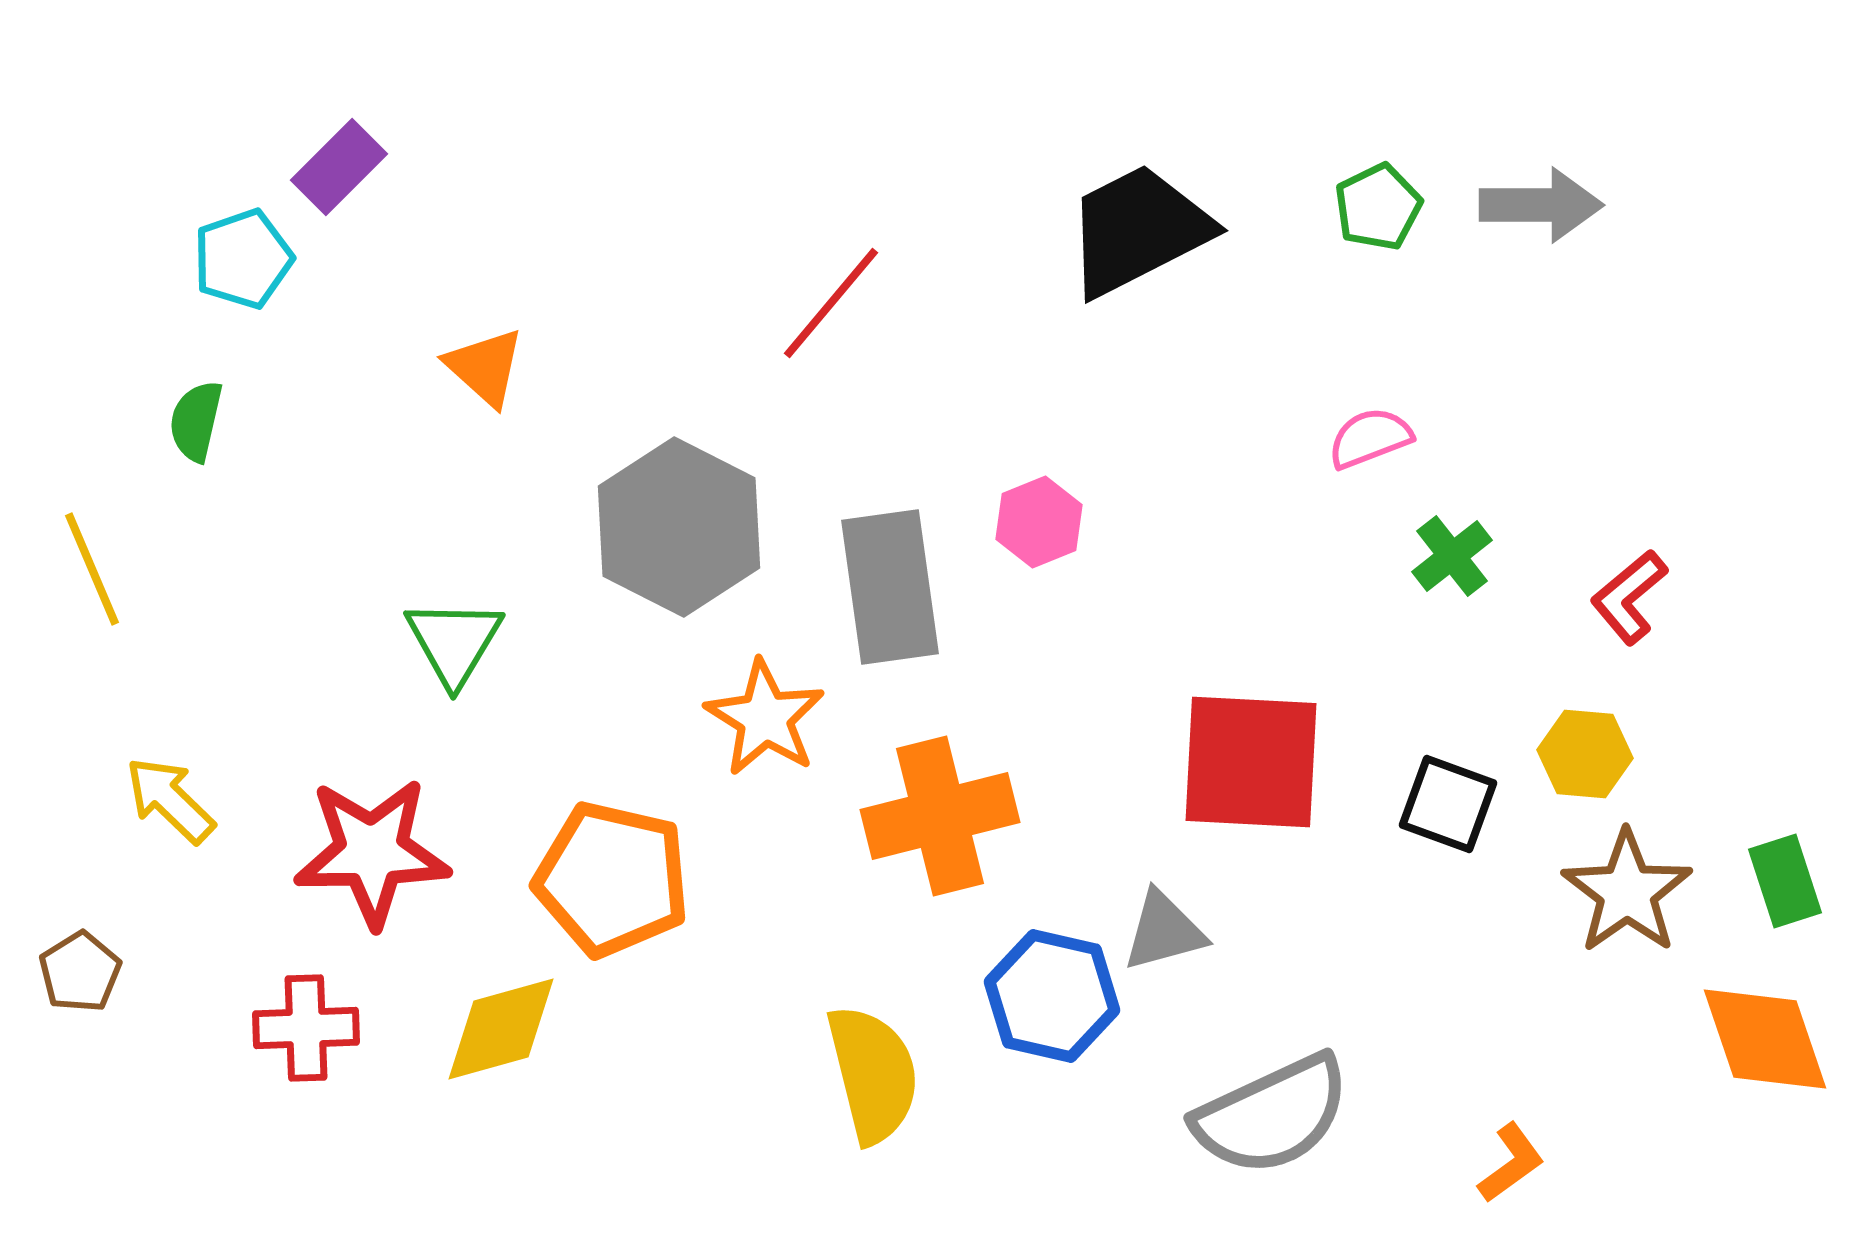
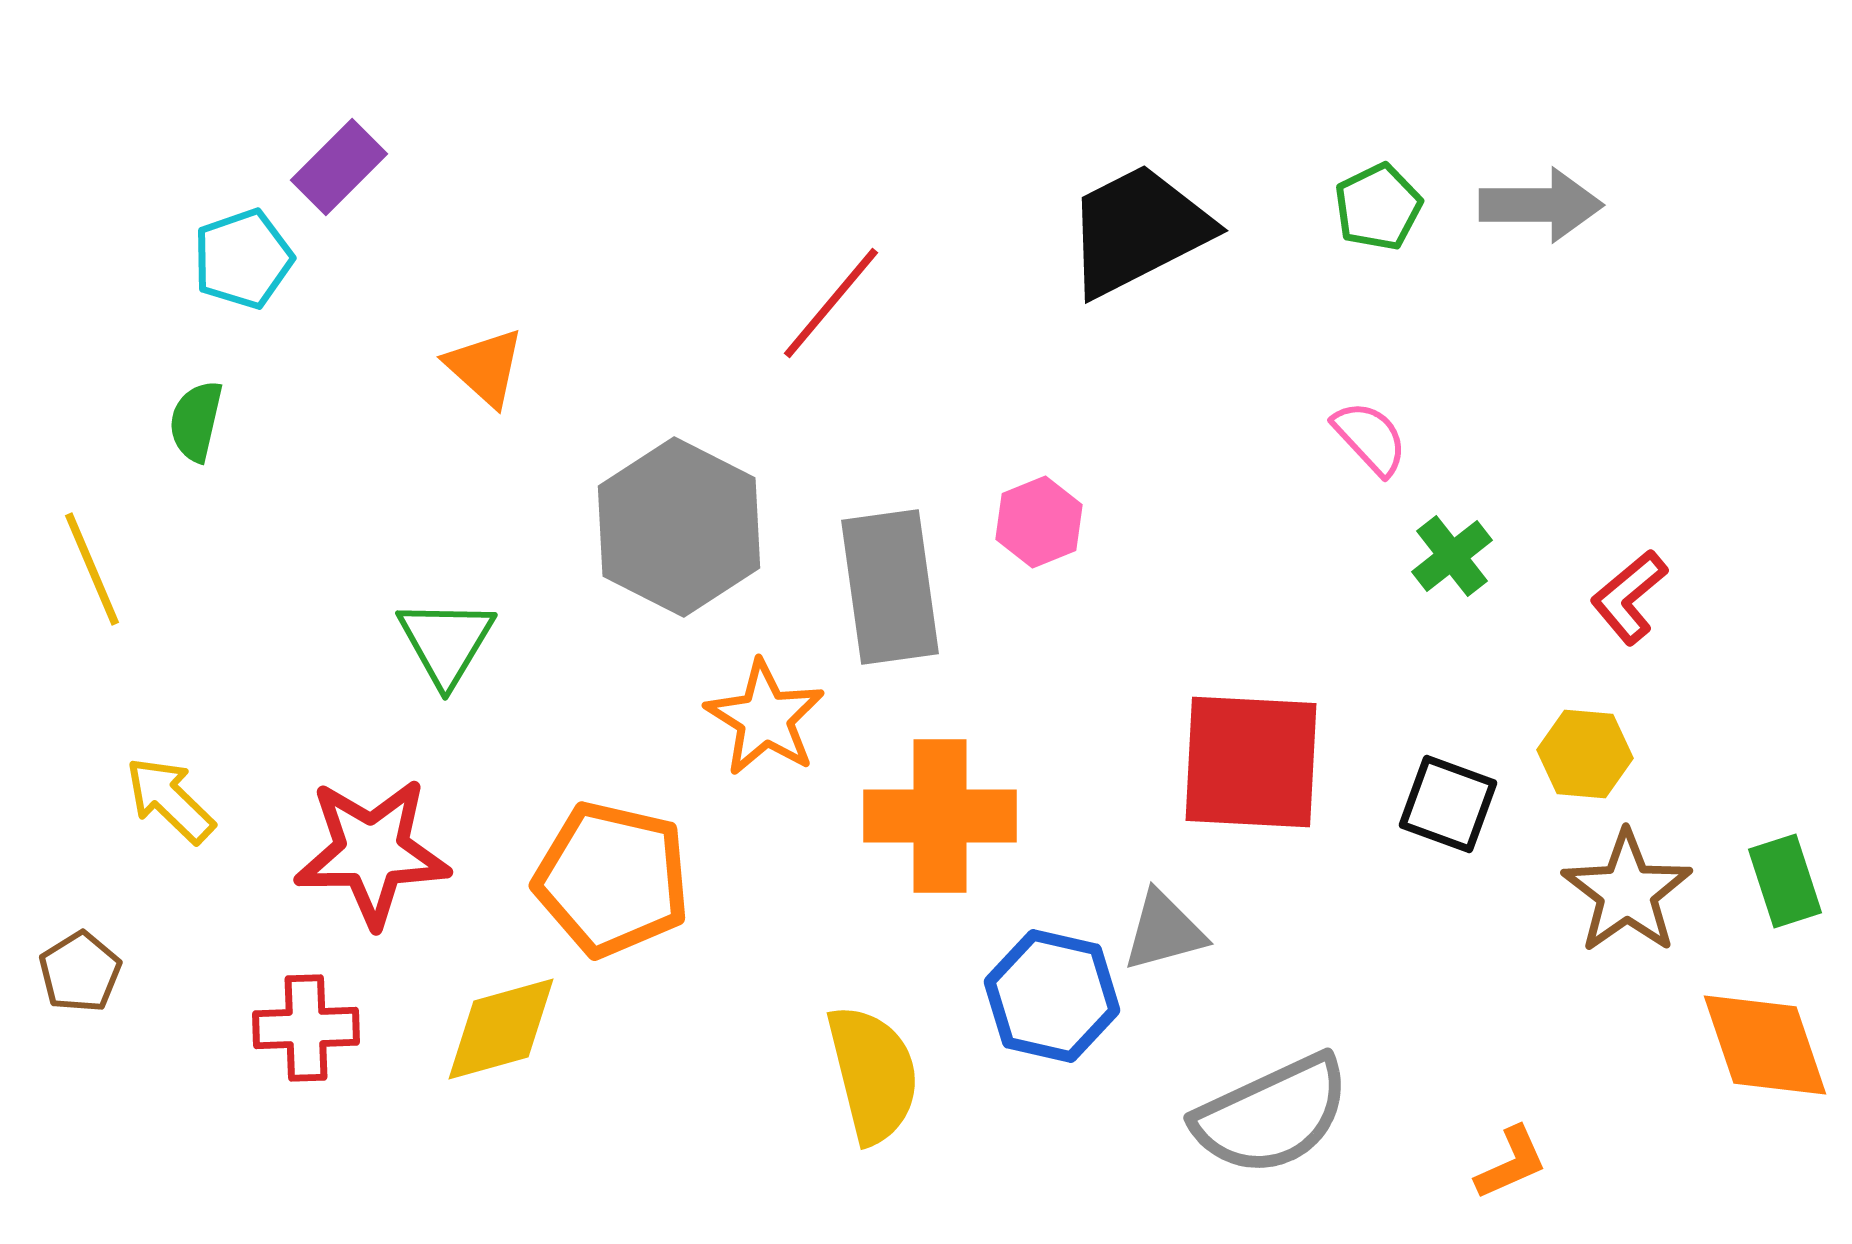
pink semicircle: rotated 68 degrees clockwise
green triangle: moved 8 px left
orange cross: rotated 14 degrees clockwise
orange diamond: moved 6 px down
orange L-shape: rotated 12 degrees clockwise
